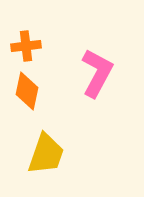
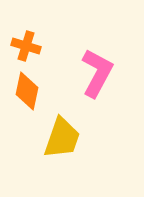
orange cross: rotated 24 degrees clockwise
yellow trapezoid: moved 16 px right, 16 px up
